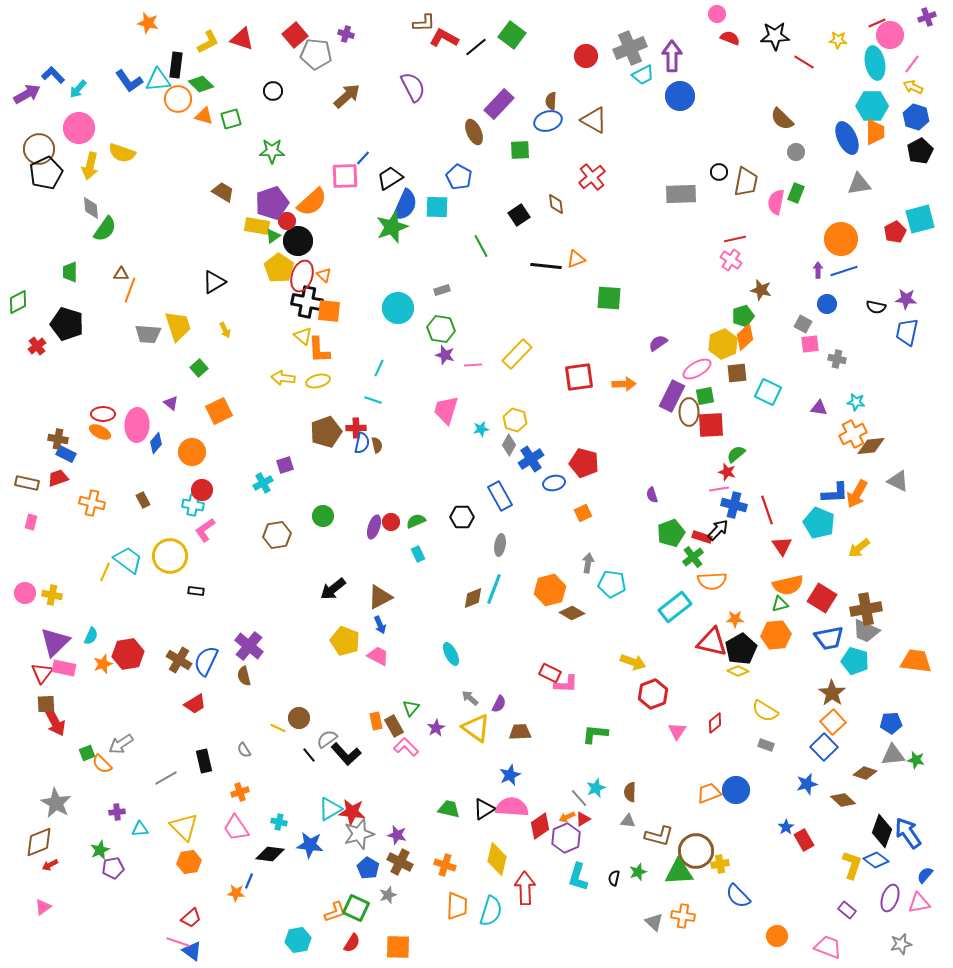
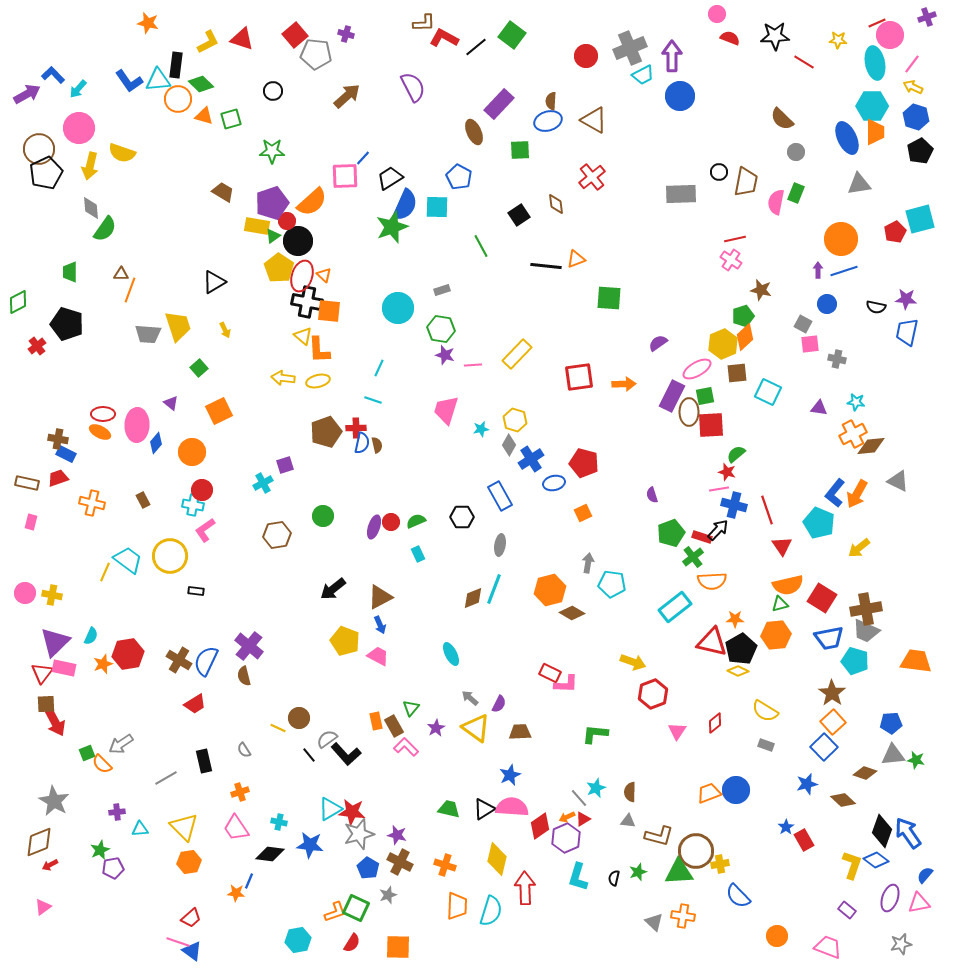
blue L-shape at (835, 493): rotated 132 degrees clockwise
gray star at (56, 803): moved 2 px left, 2 px up
